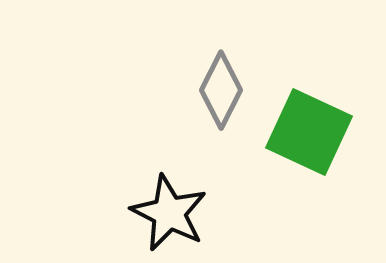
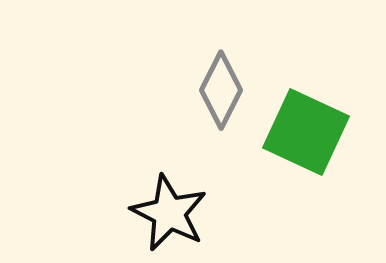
green square: moved 3 px left
